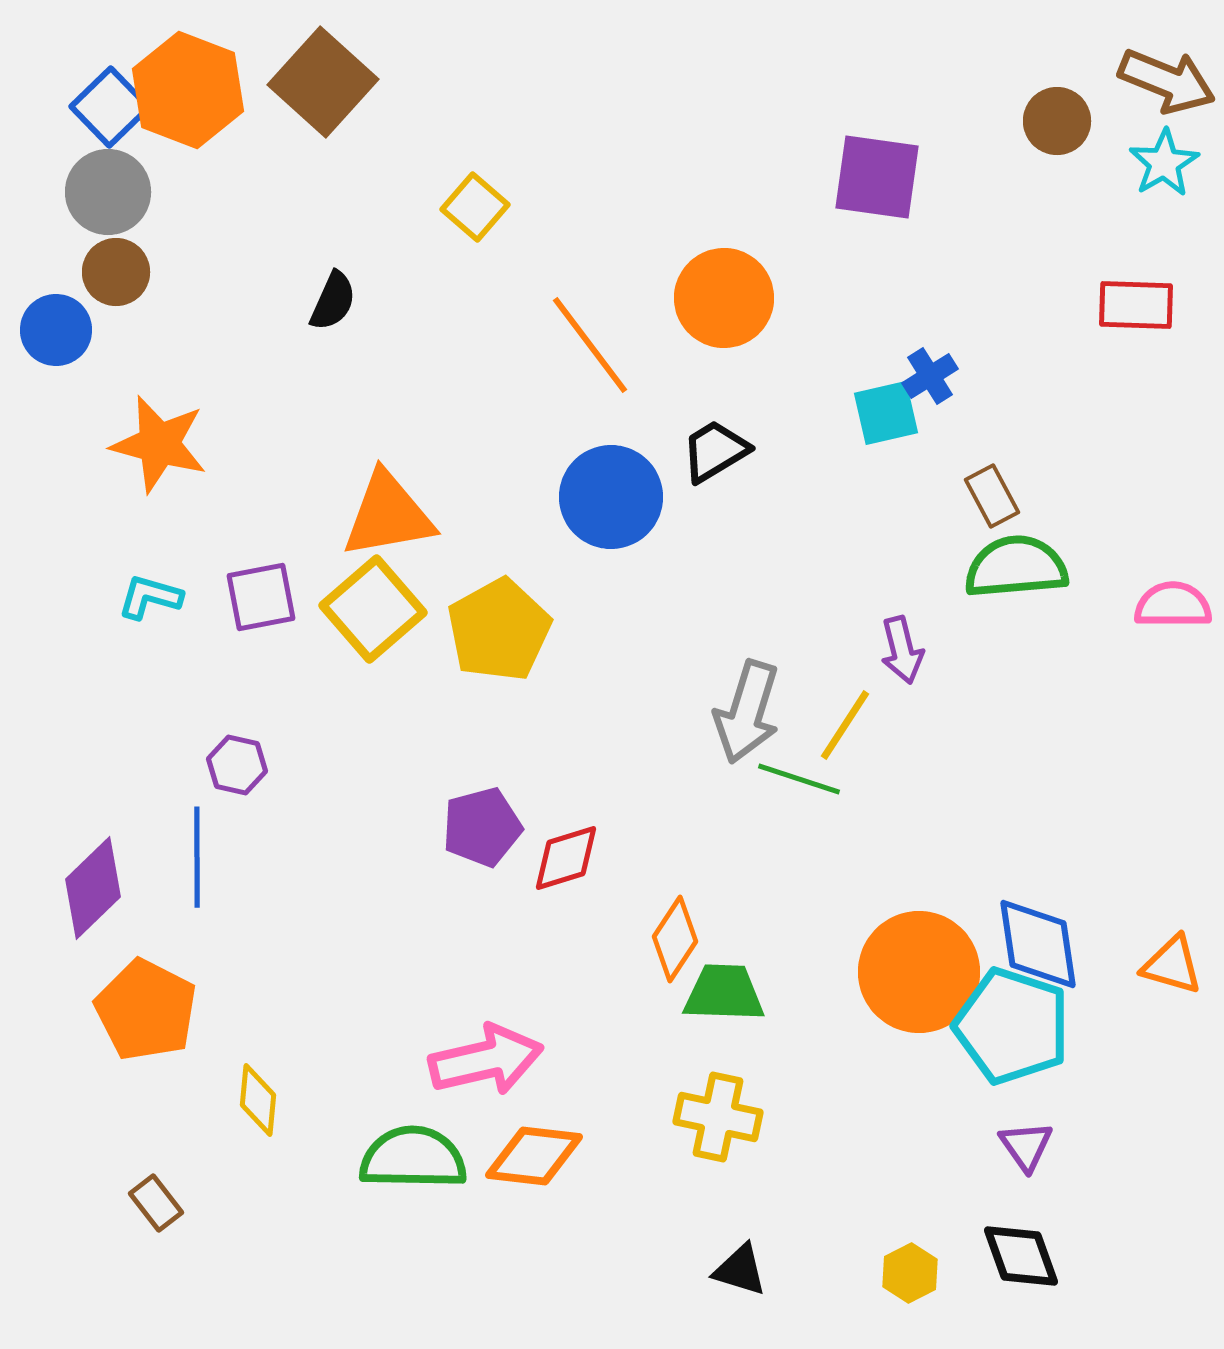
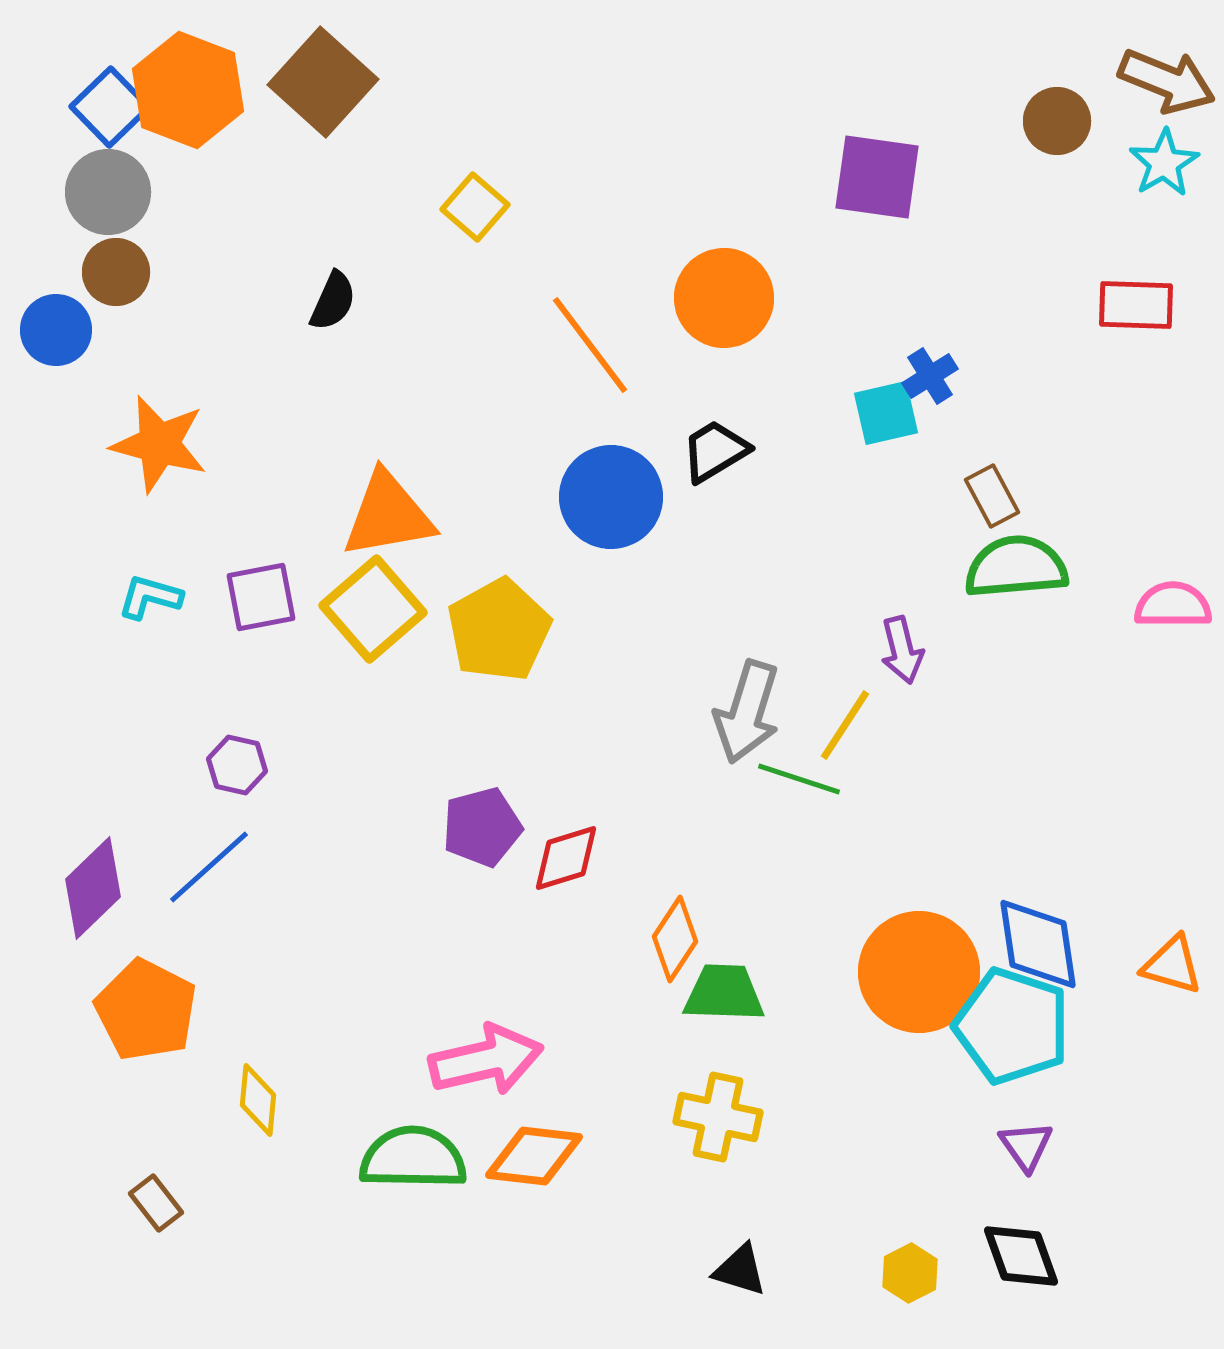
blue line at (197, 857): moved 12 px right, 10 px down; rotated 48 degrees clockwise
